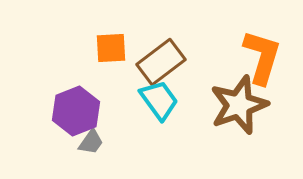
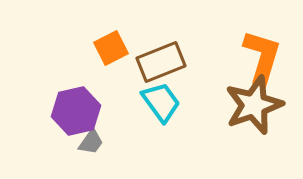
orange square: rotated 24 degrees counterclockwise
brown rectangle: rotated 15 degrees clockwise
cyan trapezoid: moved 2 px right, 2 px down
brown star: moved 15 px right
purple hexagon: rotated 9 degrees clockwise
